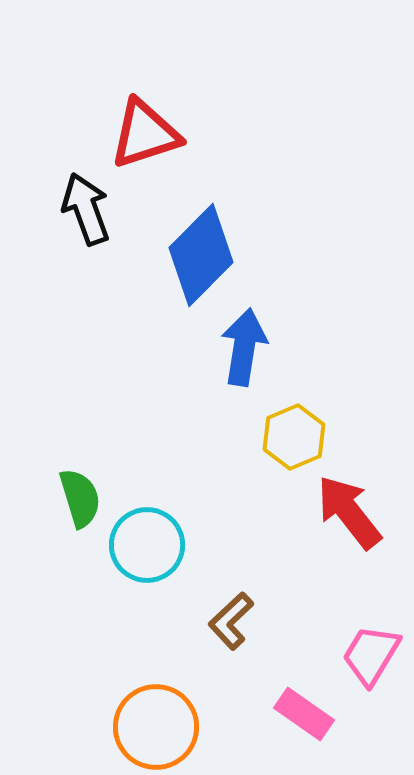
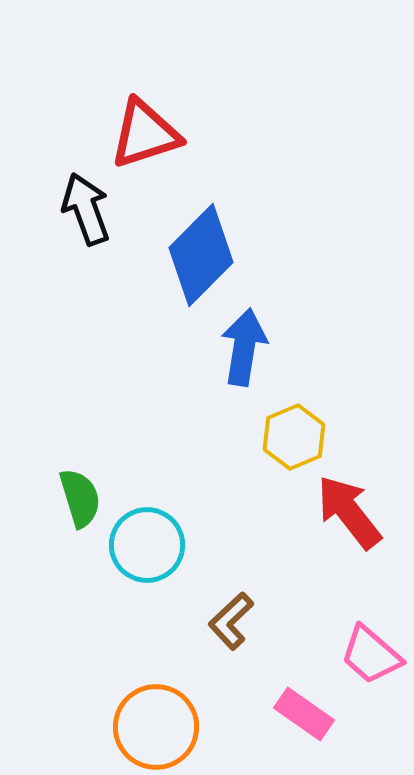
pink trapezoid: rotated 80 degrees counterclockwise
